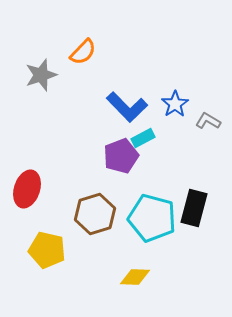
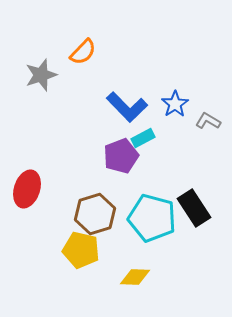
black rectangle: rotated 48 degrees counterclockwise
yellow pentagon: moved 34 px right
